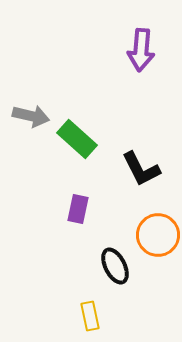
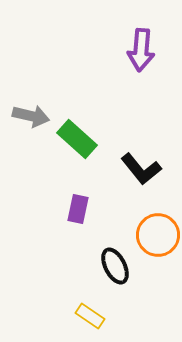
black L-shape: rotated 12 degrees counterclockwise
yellow rectangle: rotated 44 degrees counterclockwise
